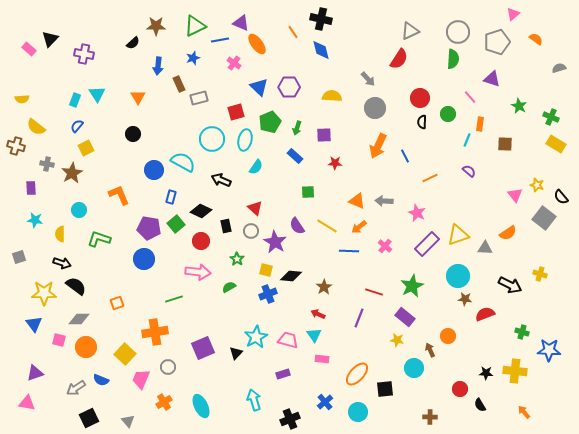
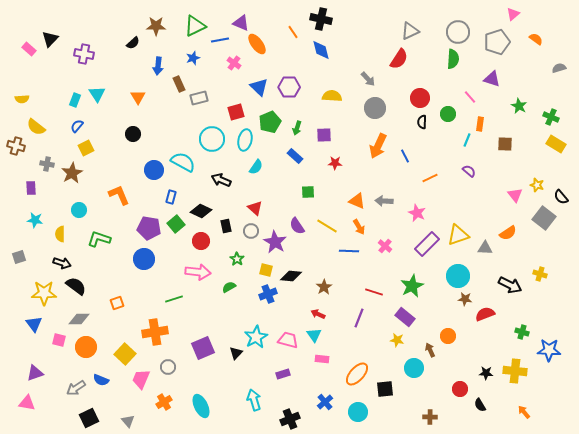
orange arrow at (359, 227): rotated 84 degrees counterclockwise
